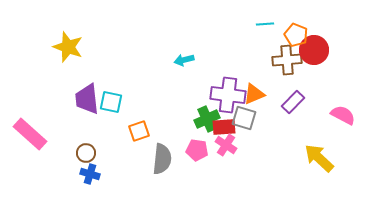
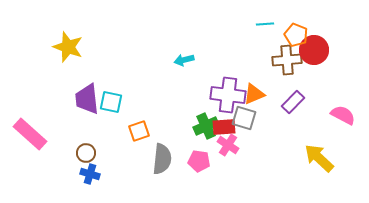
green cross: moved 1 px left, 7 px down
pink cross: moved 2 px right
pink pentagon: moved 2 px right, 11 px down
